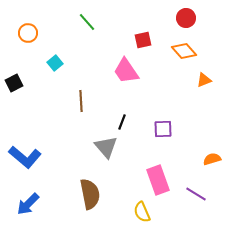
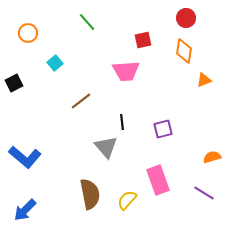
orange diamond: rotated 50 degrees clockwise
pink trapezoid: rotated 60 degrees counterclockwise
brown line: rotated 55 degrees clockwise
black line: rotated 28 degrees counterclockwise
purple square: rotated 12 degrees counterclockwise
orange semicircle: moved 2 px up
purple line: moved 8 px right, 1 px up
blue arrow: moved 3 px left, 6 px down
yellow semicircle: moved 15 px left, 12 px up; rotated 65 degrees clockwise
